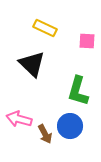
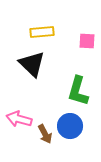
yellow rectangle: moved 3 px left, 4 px down; rotated 30 degrees counterclockwise
